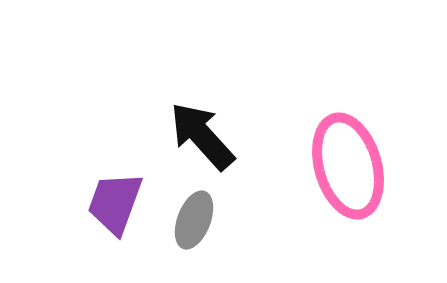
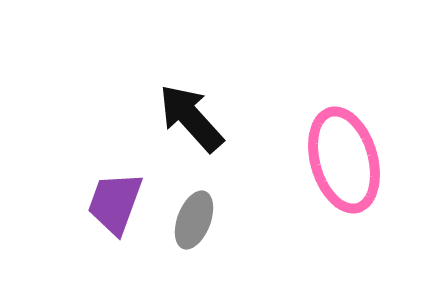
black arrow: moved 11 px left, 18 px up
pink ellipse: moved 4 px left, 6 px up
